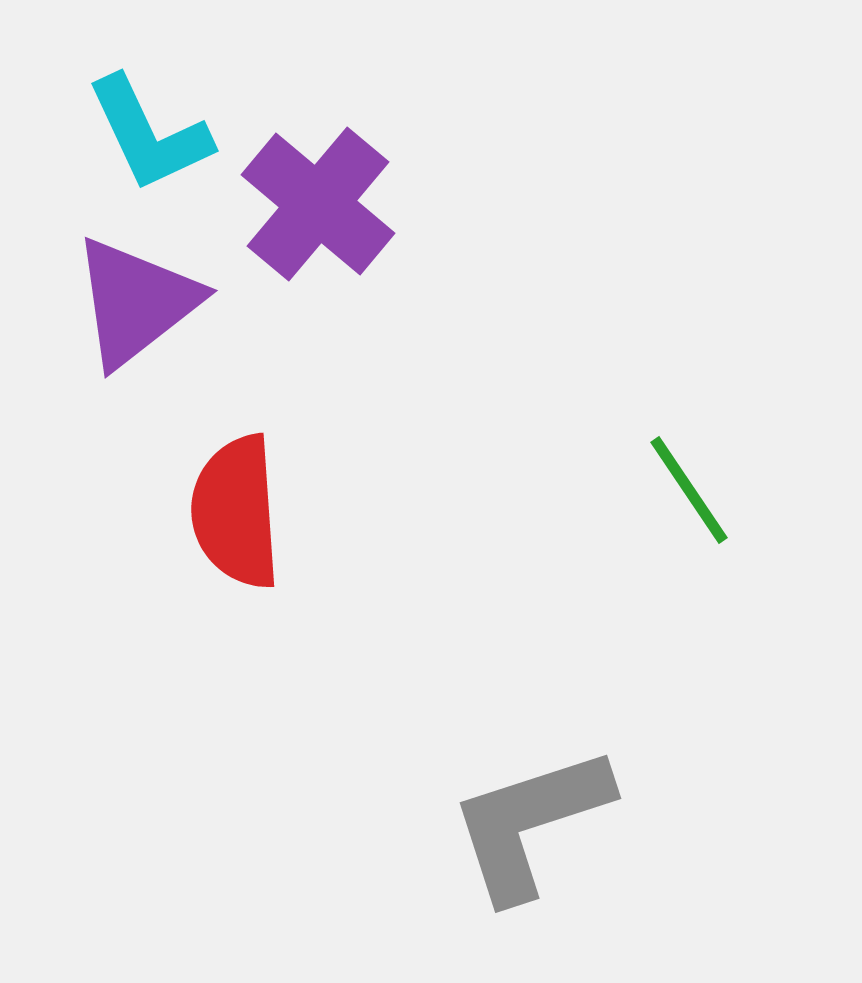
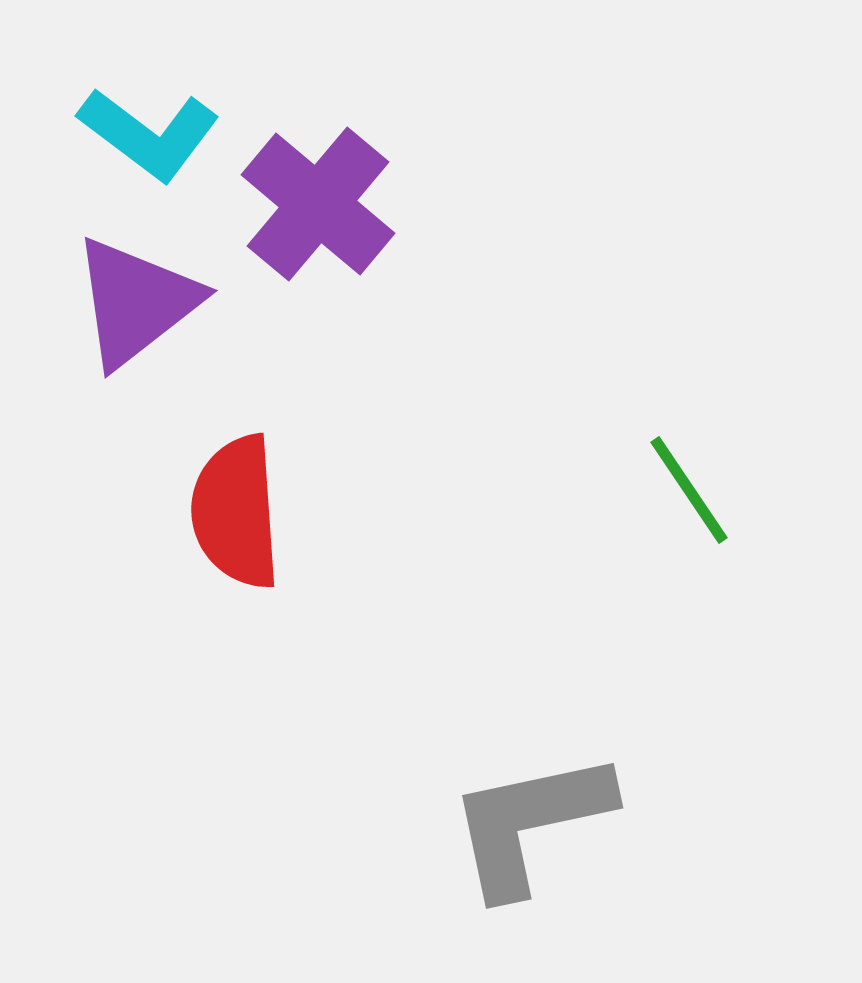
cyan L-shape: rotated 28 degrees counterclockwise
gray L-shape: rotated 6 degrees clockwise
